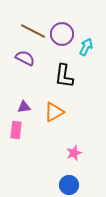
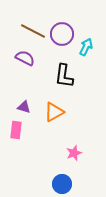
purple triangle: rotated 24 degrees clockwise
blue circle: moved 7 px left, 1 px up
